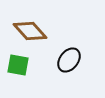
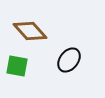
green square: moved 1 px left, 1 px down
